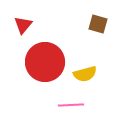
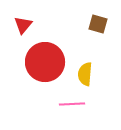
yellow semicircle: rotated 110 degrees clockwise
pink line: moved 1 px right, 1 px up
